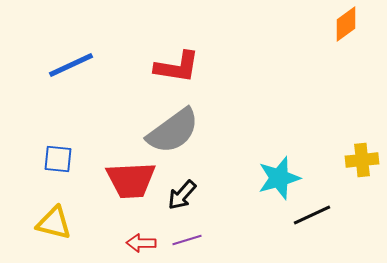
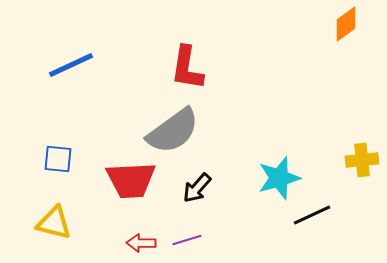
red L-shape: moved 10 px right, 1 px down; rotated 90 degrees clockwise
black arrow: moved 15 px right, 7 px up
